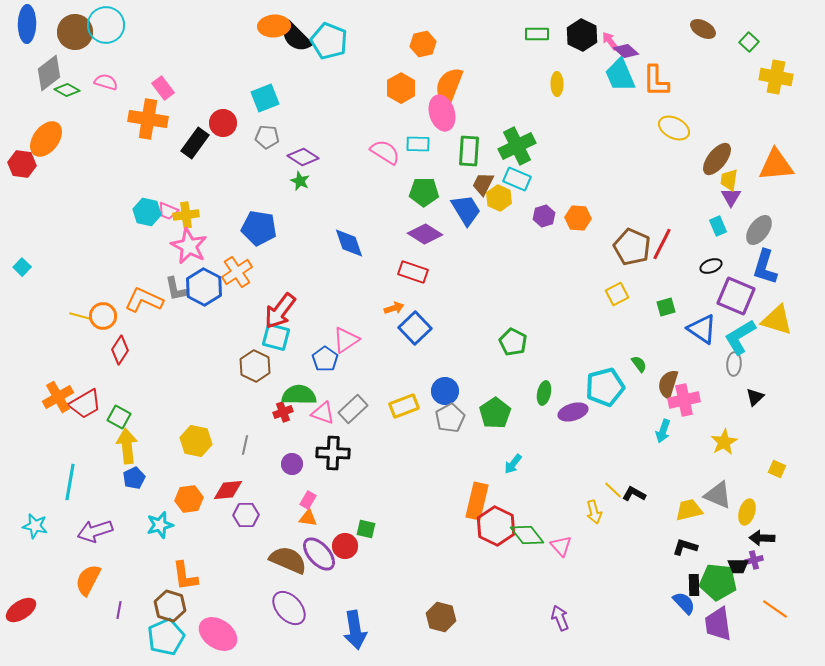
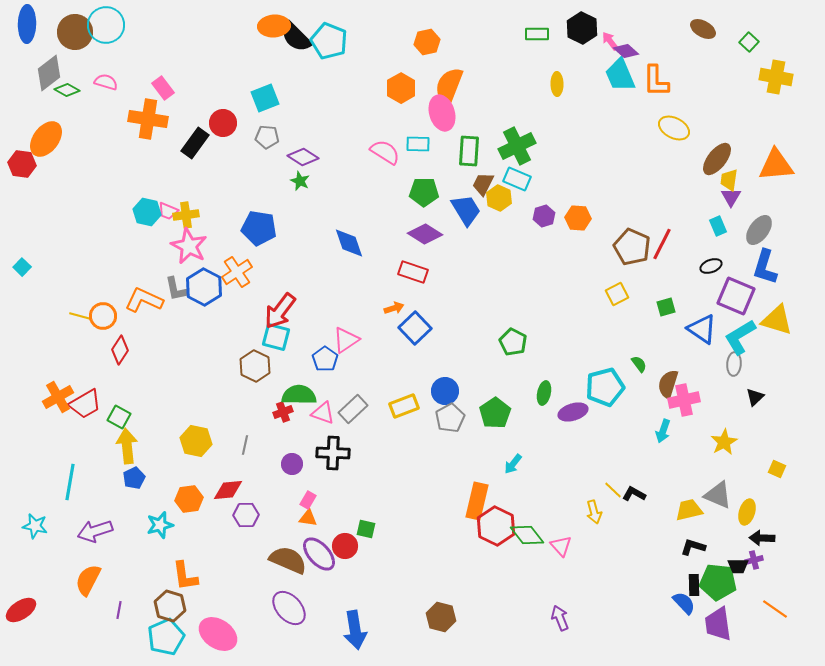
black hexagon at (582, 35): moved 7 px up
orange hexagon at (423, 44): moved 4 px right, 2 px up
black L-shape at (685, 547): moved 8 px right
